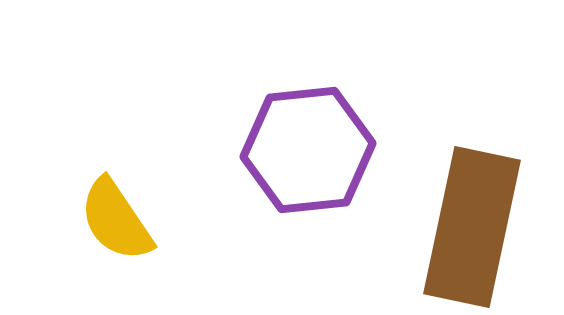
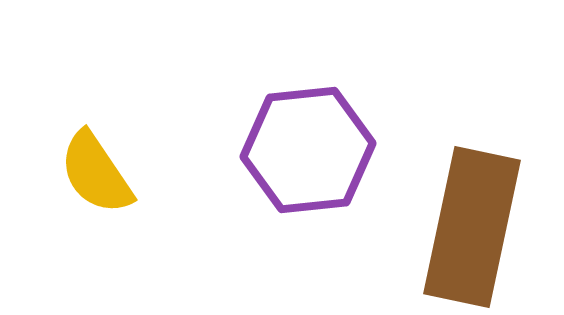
yellow semicircle: moved 20 px left, 47 px up
